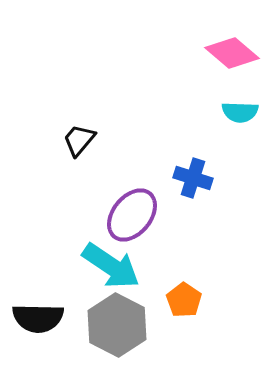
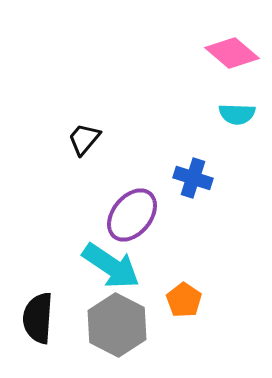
cyan semicircle: moved 3 px left, 2 px down
black trapezoid: moved 5 px right, 1 px up
black semicircle: rotated 93 degrees clockwise
